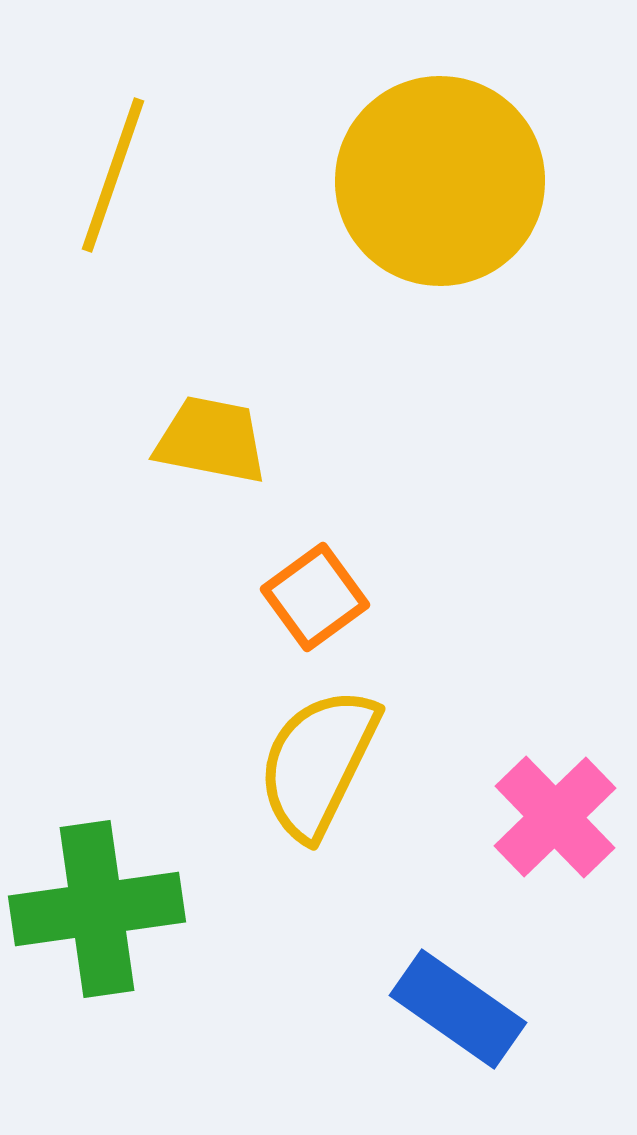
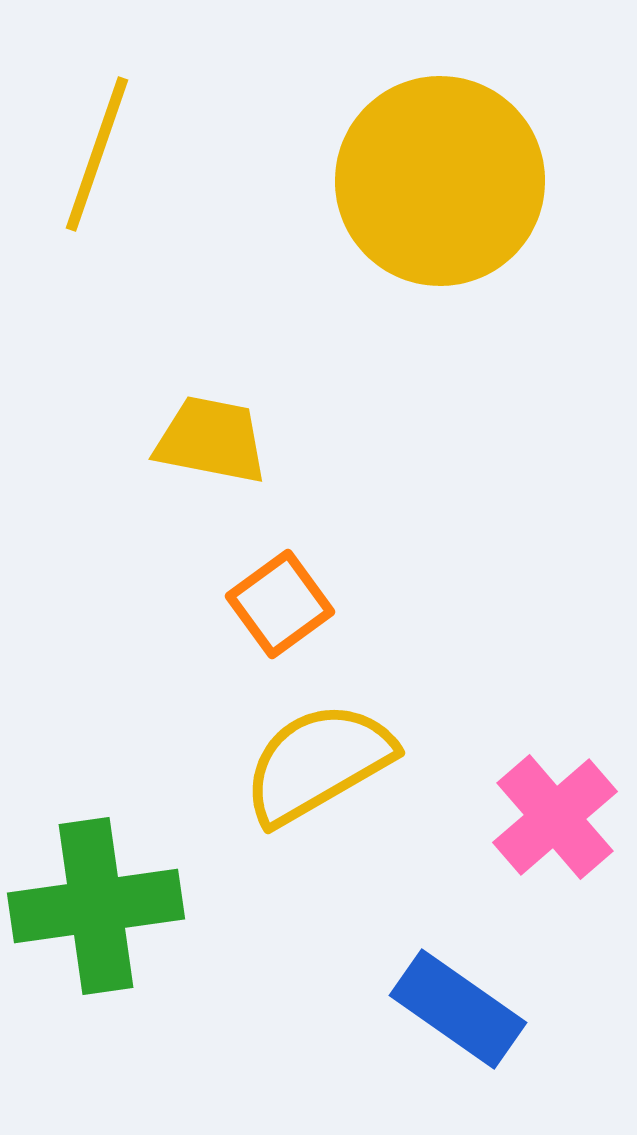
yellow line: moved 16 px left, 21 px up
orange square: moved 35 px left, 7 px down
yellow semicircle: rotated 34 degrees clockwise
pink cross: rotated 3 degrees clockwise
green cross: moved 1 px left, 3 px up
